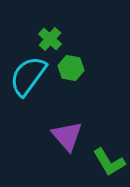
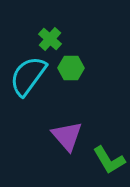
green hexagon: rotated 10 degrees counterclockwise
green L-shape: moved 2 px up
